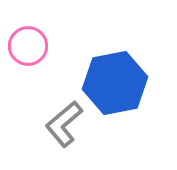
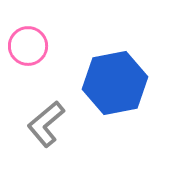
gray L-shape: moved 18 px left
